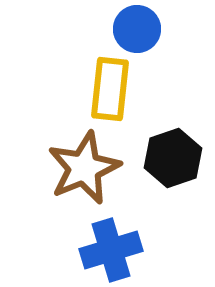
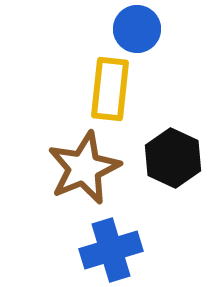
black hexagon: rotated 16 degrees counterclockwise
